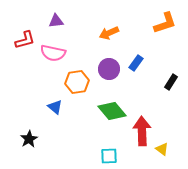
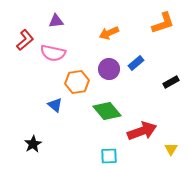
orange L-shape: moved 2 px left
red L-shape: rotated 25 degrees counterclockwise
blue rectangle: rotated 14 degrees clockwise
black rectangle: rotated 28 degrees clockwise
blue triangle: moved 2 px up
green diamond: moved 5 px left
red arrow: rotated 72 degrees clockwise
black star: moved 4 px right, 5 px down
yellow triangle: moved 9 px right; rotated 24 degrees clockwise
